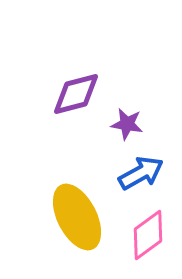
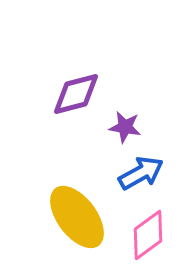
purple star: moved 2 px left, 3 px down
yellow ellipse: rotated 10 degrees counterclockwise
